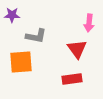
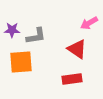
purple star: moved 15 px down
pink arrow: rotated 54 degrees clockwise
gray L-shape: rotated 20 degrees counterclockwise
red triangle: rotated 20 degrees counterclockwise
